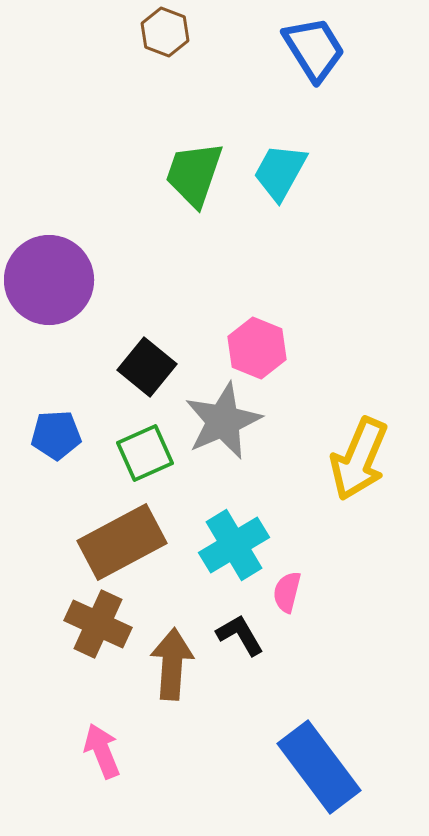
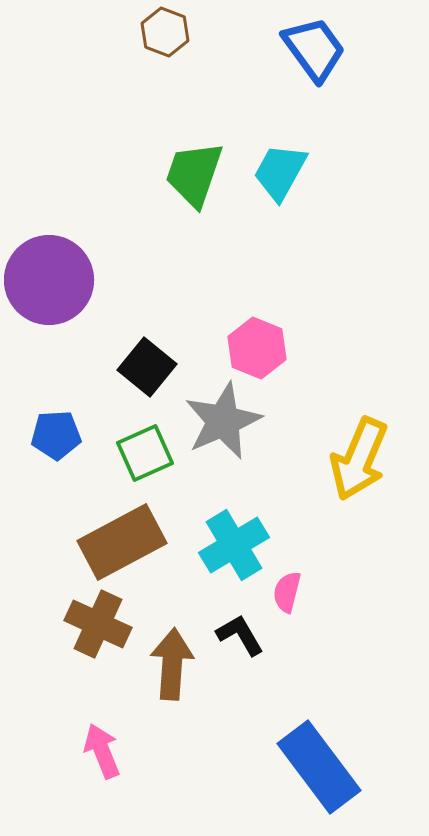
blue trapezoid: rotated 4 degrees counterclockwise
